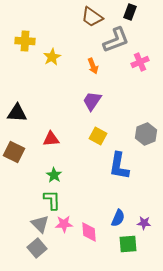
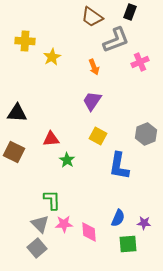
orange arrow: moved 1 px right, 1 px down
green star: moved 13 px right, 15 px up
